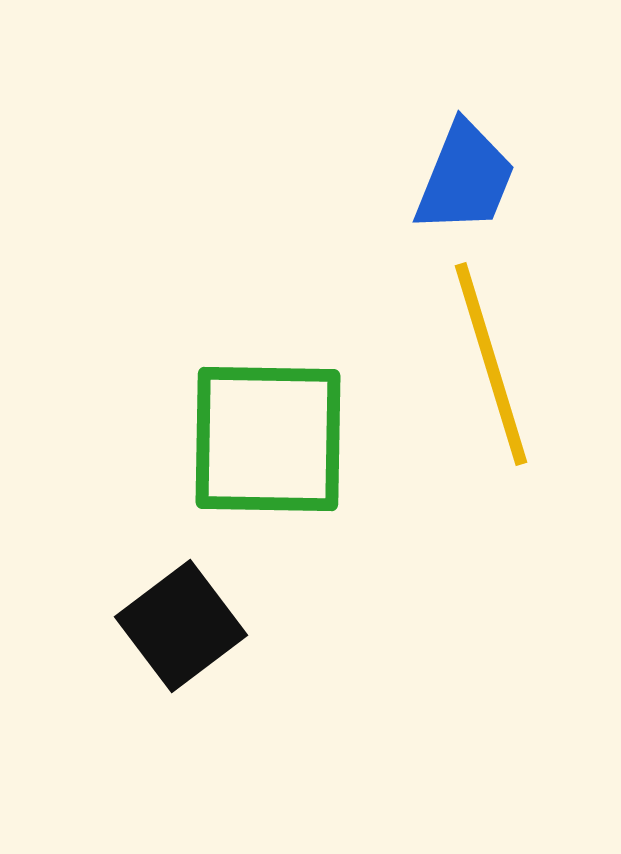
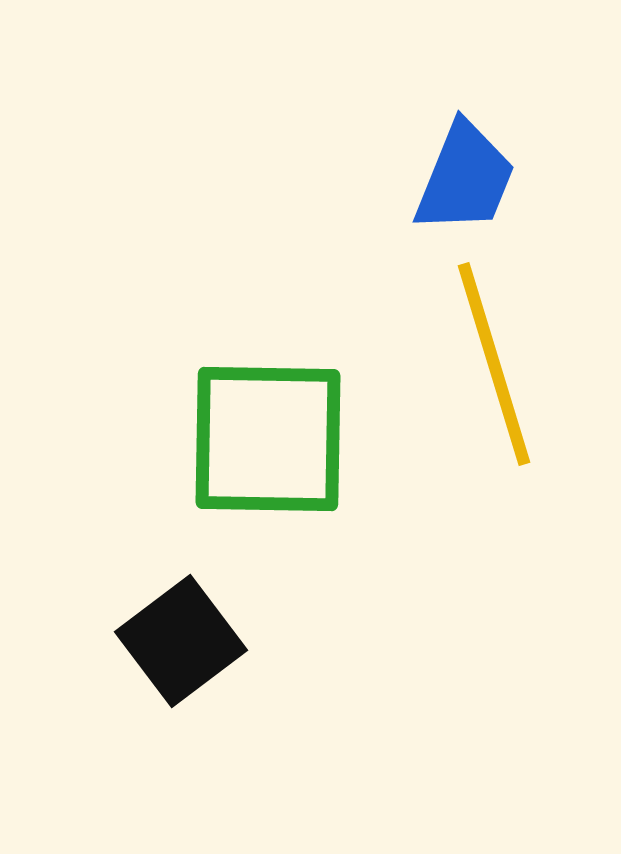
yellow line: moved 3 px right
black square: moved 15 px down
